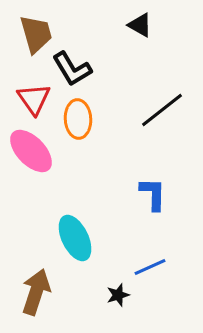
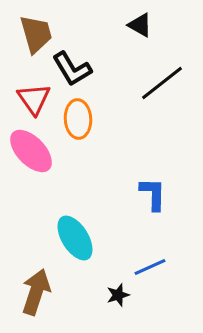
black line: moved 27 px up
cyan ellipse: rotated 6 degrees counterclockwise
